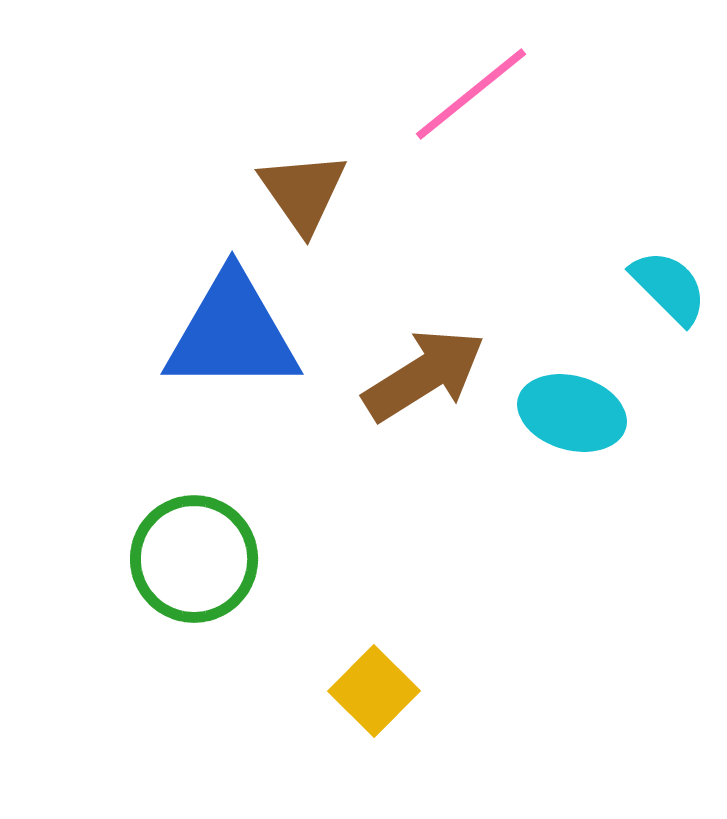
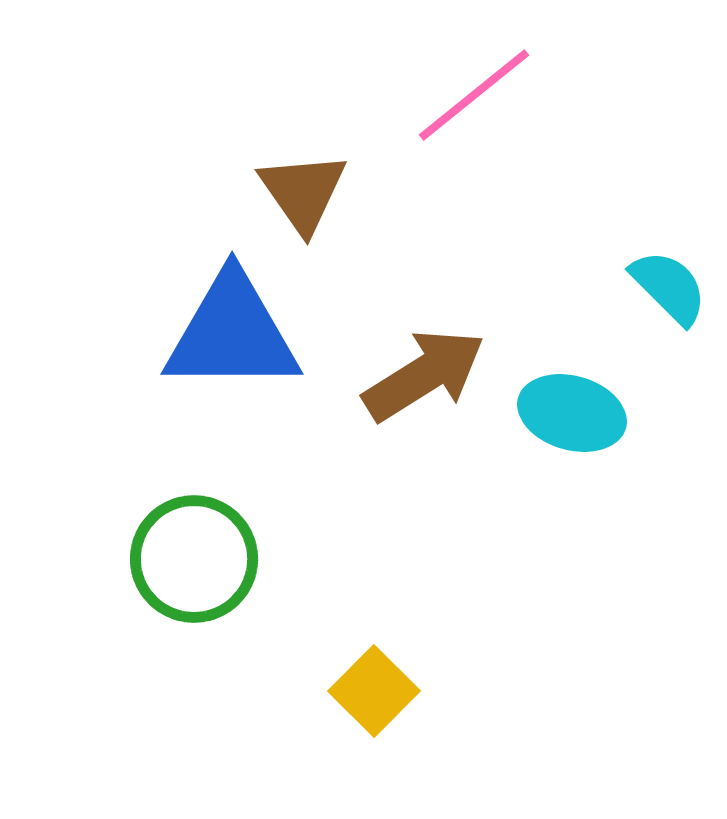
pink line: moved 3 px right, 1 px down
